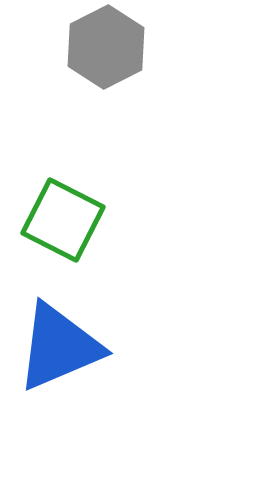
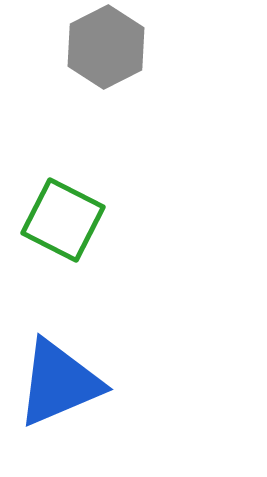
blue triangle: moved 36 px down
